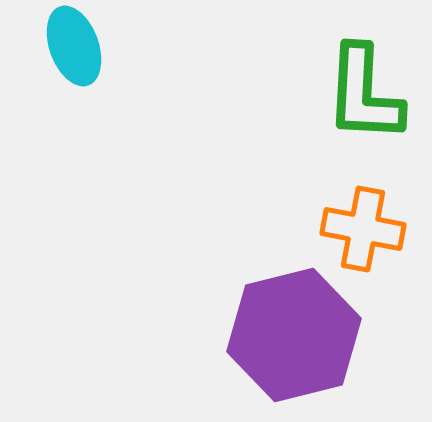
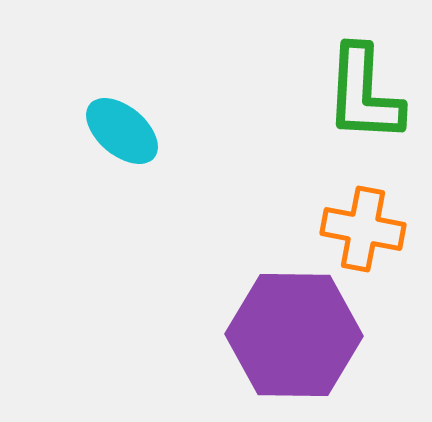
cyan ellipse: moved 48 px right, 85 px down; rotated 30 degrees counterclockwise
purple hexagon: rotated 15 degrees clockwise
